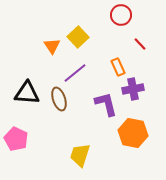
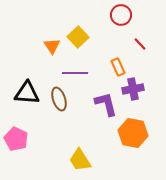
purple line: rotated 40 degrees clockwise
yellow trapezoid: moved 5 px down; rotated 50 degrees counterclockwise
